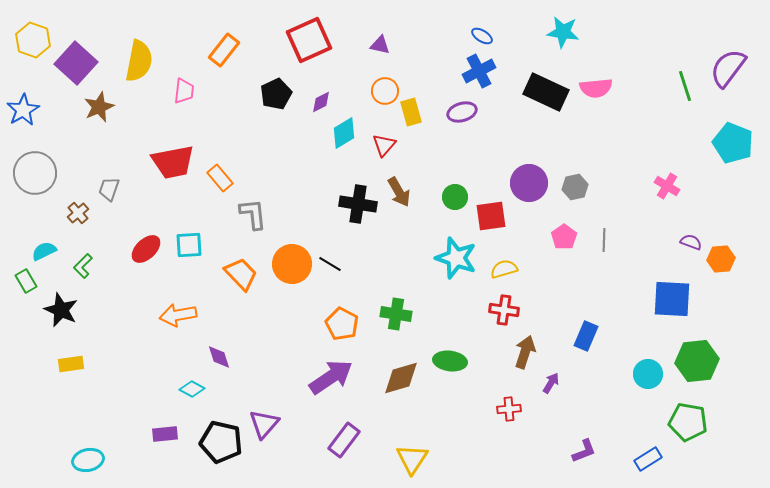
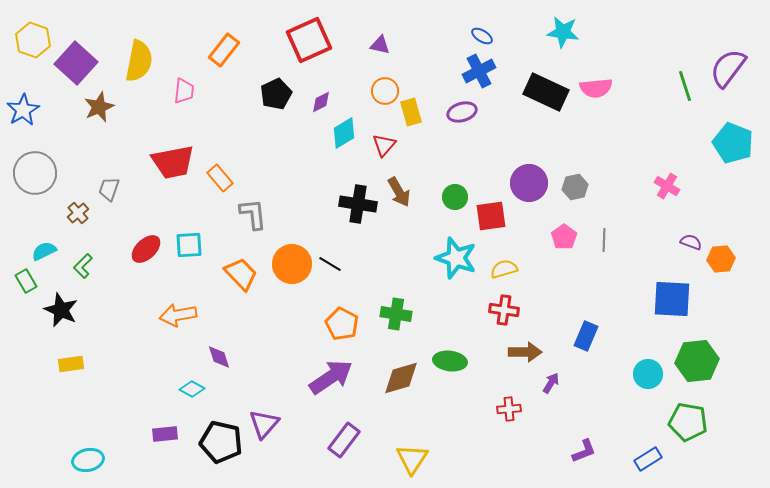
brown arrow at (525, 352): rotated 72 degrees clockwise
